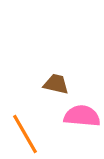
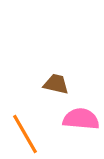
pink semicircle: moved 1 px left, 3 px down
